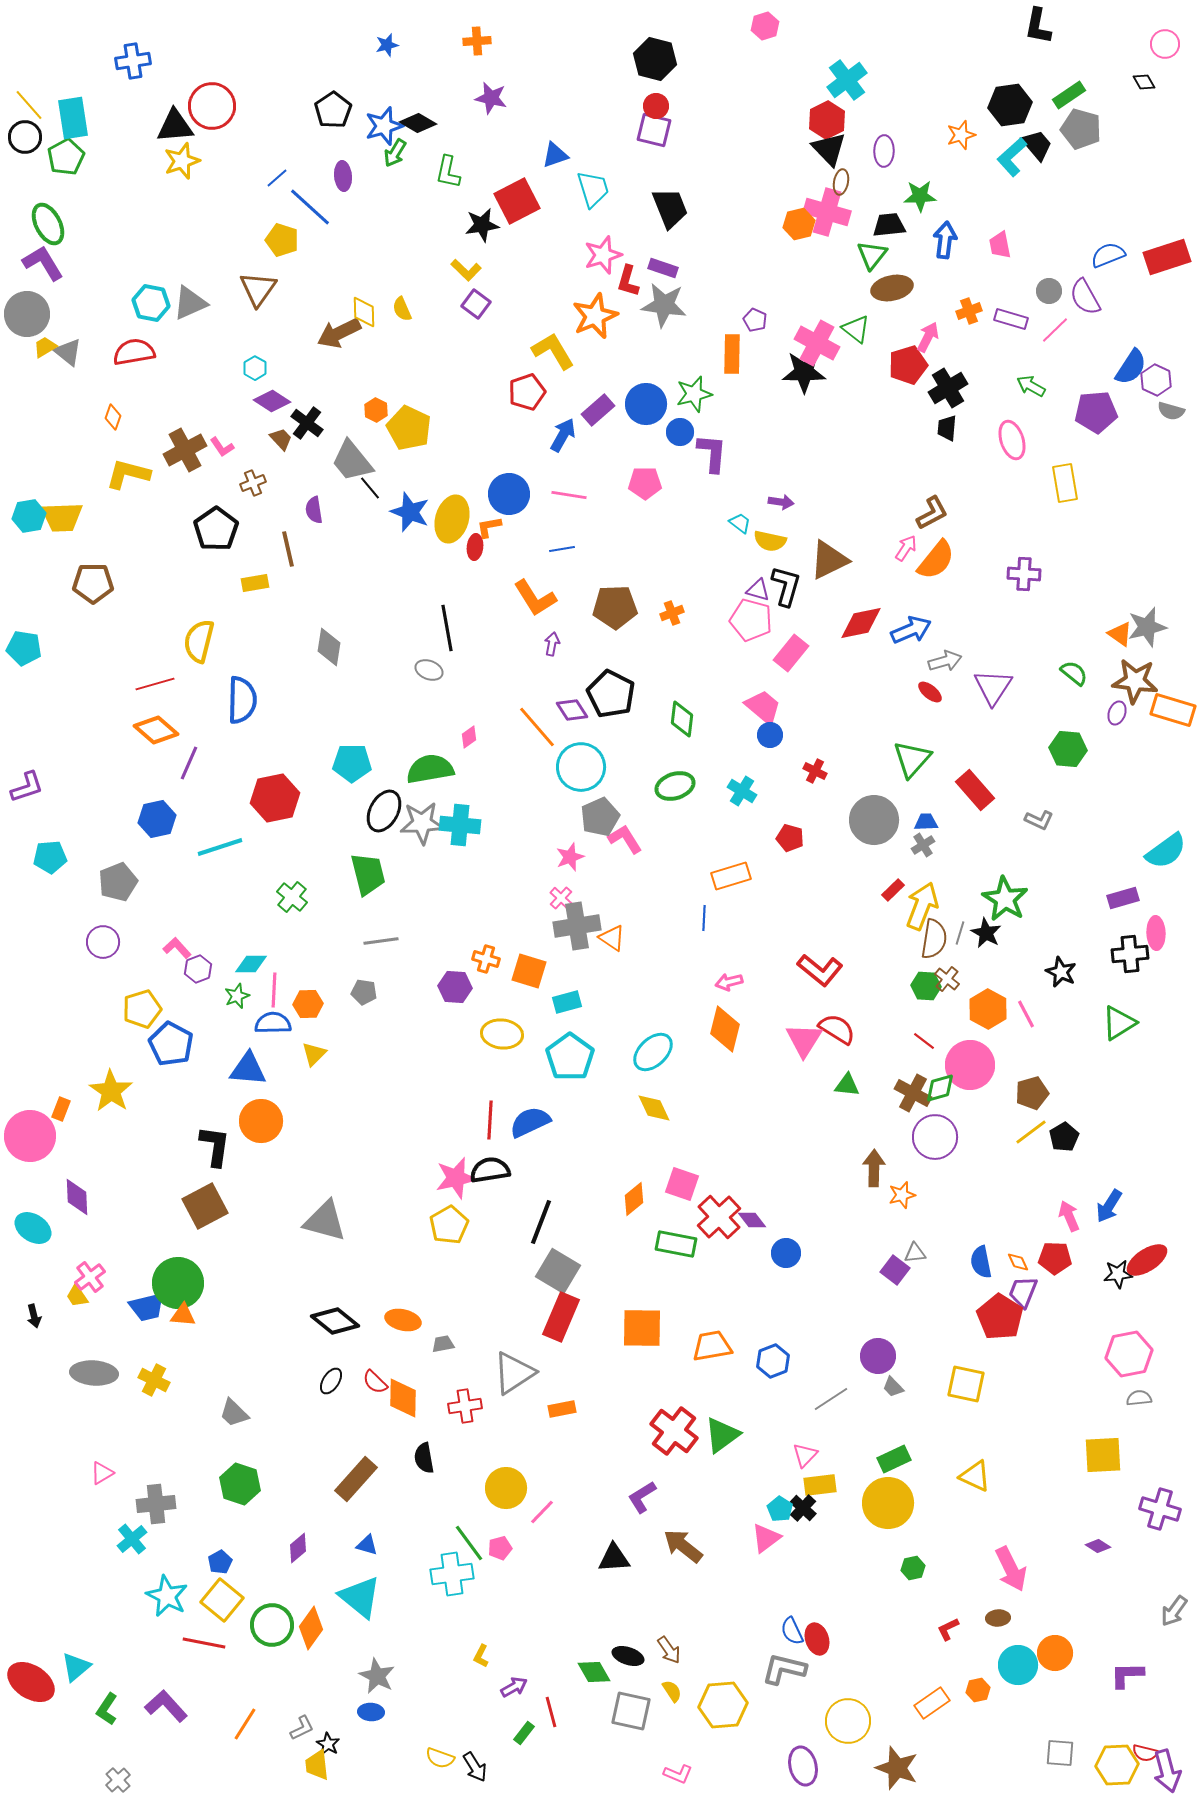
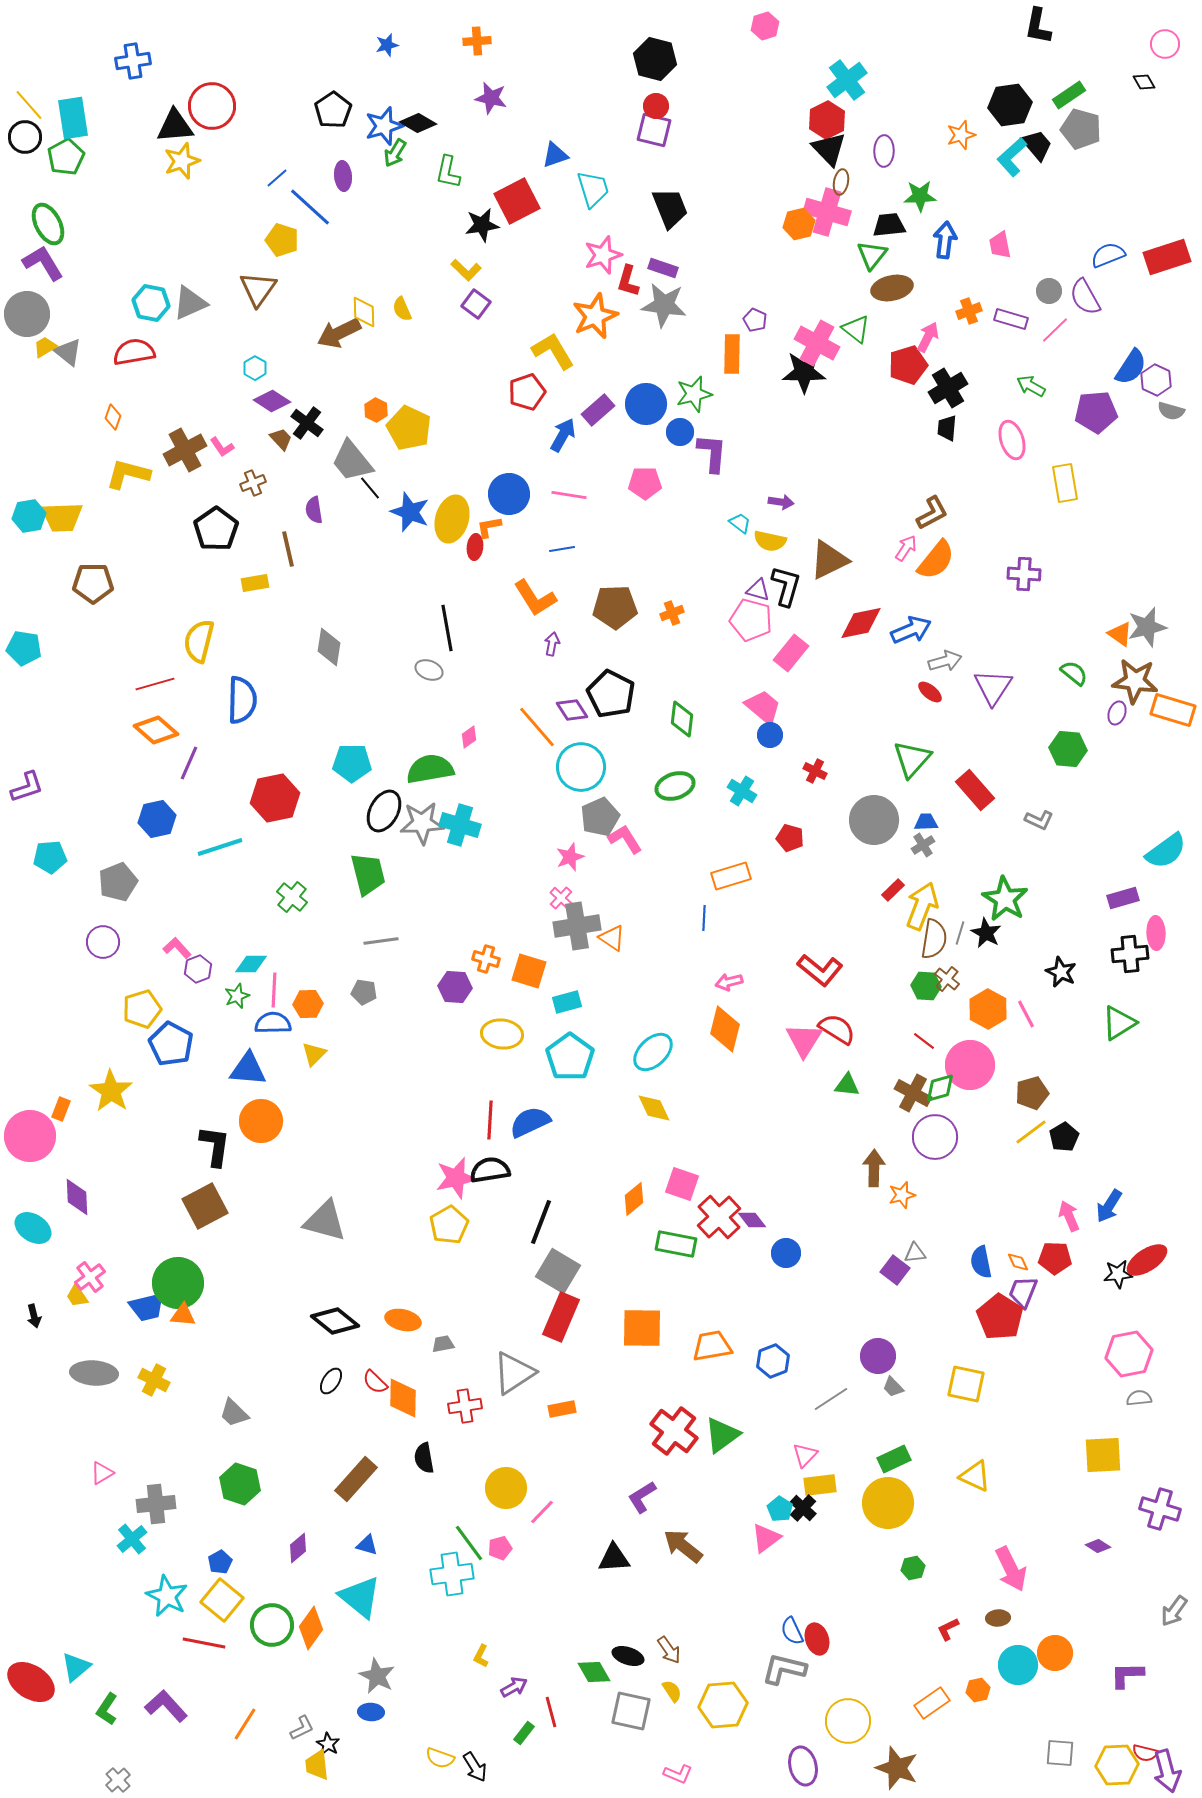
cyan cross at (460, 825): rotated 12 degrees clockwise
